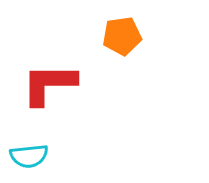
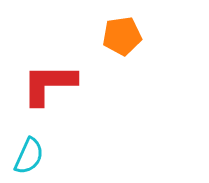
cyan semicircle: rotated 60 degrees counterclockwise
